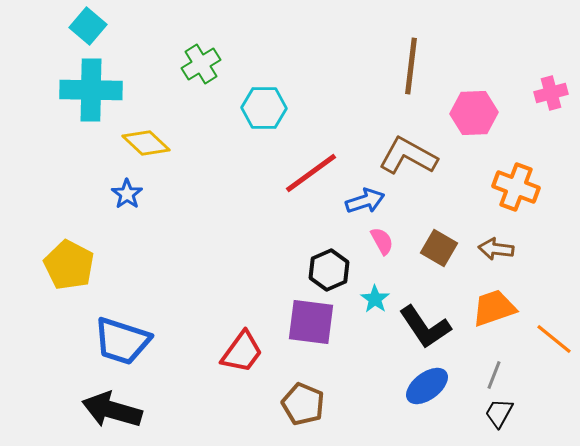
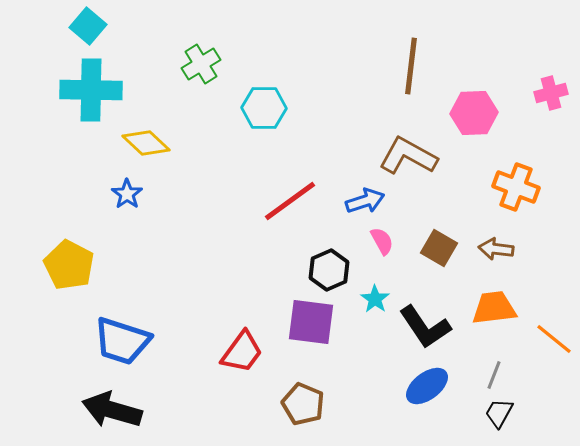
red line: moved 21 px left, 28 px down
orange trapezoid: rotated 12 degrees clockwise
